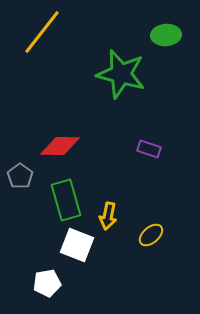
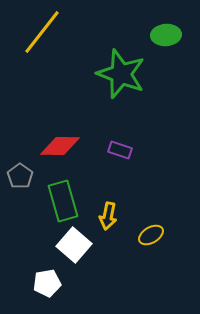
green star: rotated 6 degrees clockwise
purple rectangle: moved 29 px left, 1 px down
green rectangle: moved 3 px left, 1 px down
yellow ellipse: rotated 10 degrees clockwise
white square: moved 3 px left; rotated 20 degrees clockwise
